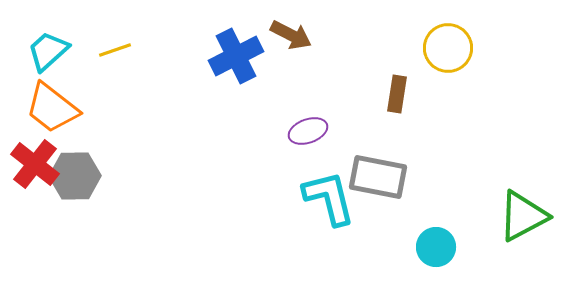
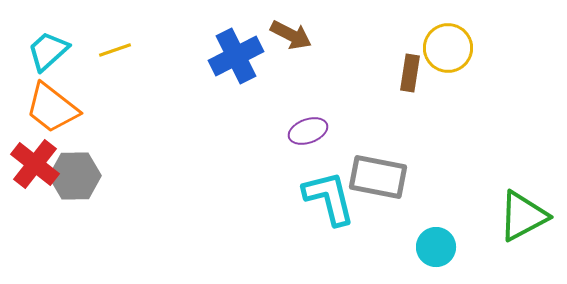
brown rectangle: moved 13 px right, 21 px up
